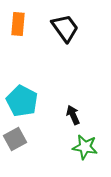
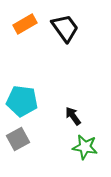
orange rectangle: moved 7 px right; rotated 55 degrees clockwise
cyan pentagon: rotated 20 degrees counterclockwise
black arrow: moved 1 px down; rotated 12 degrees counterclockwise
gray square: moved 3 px right
